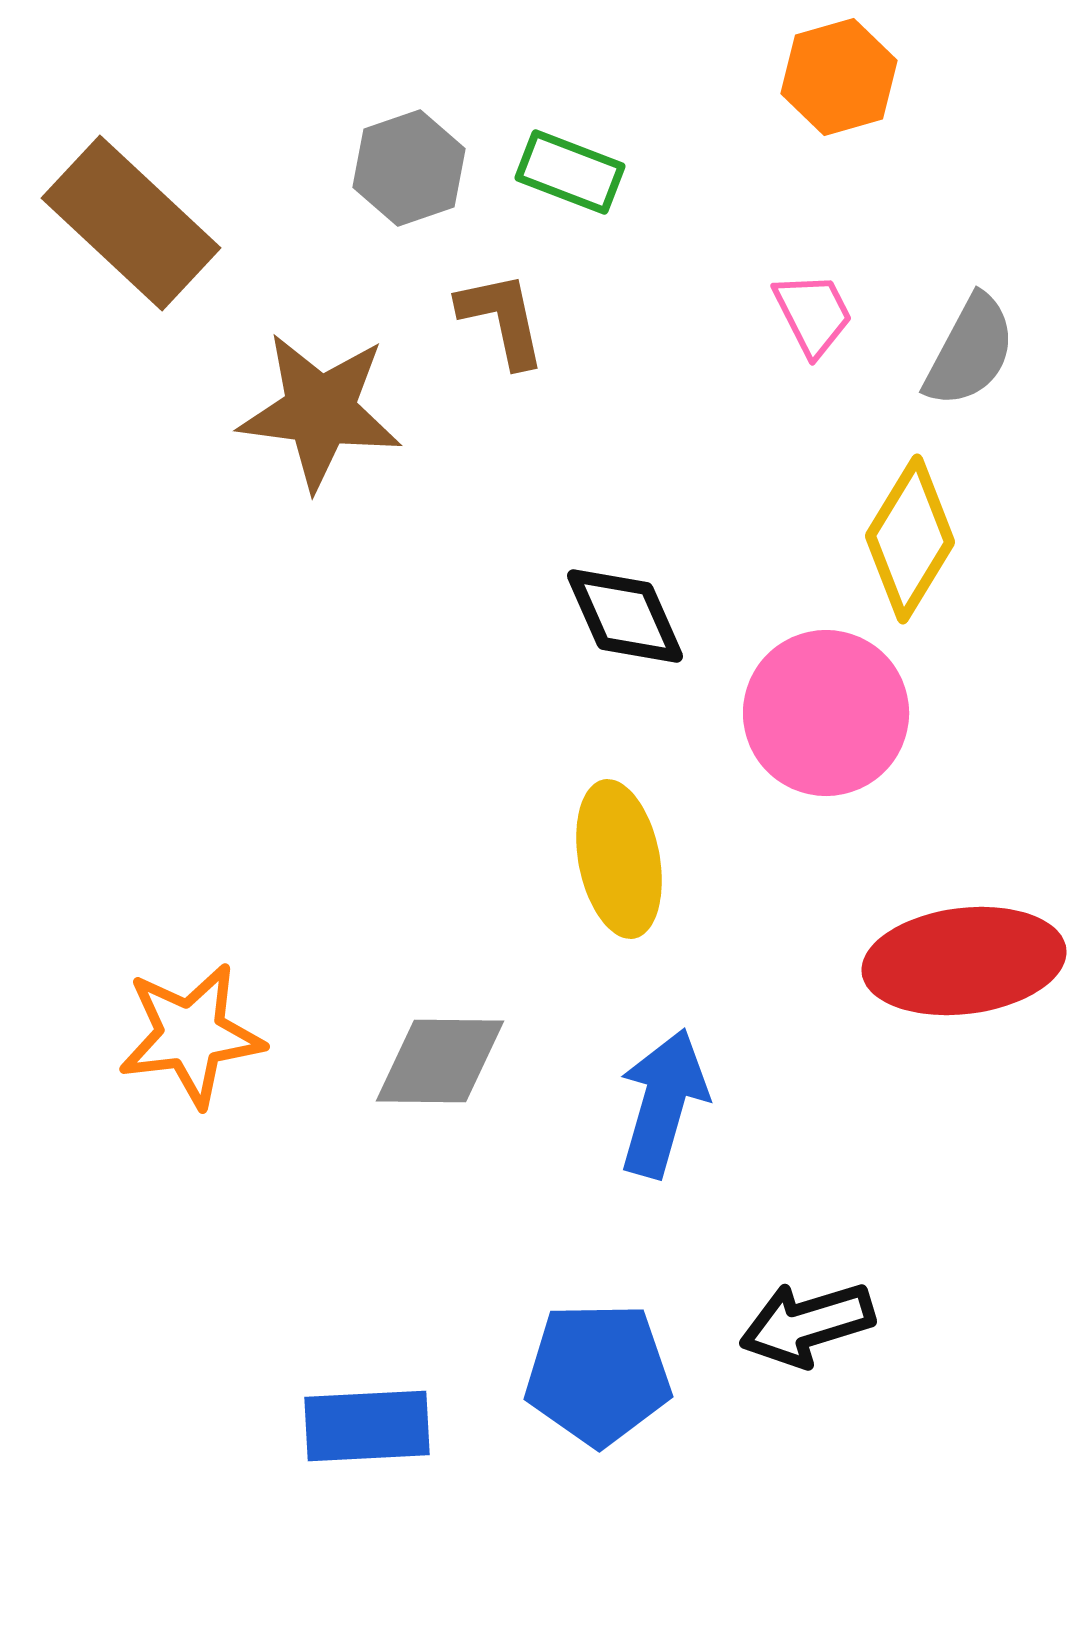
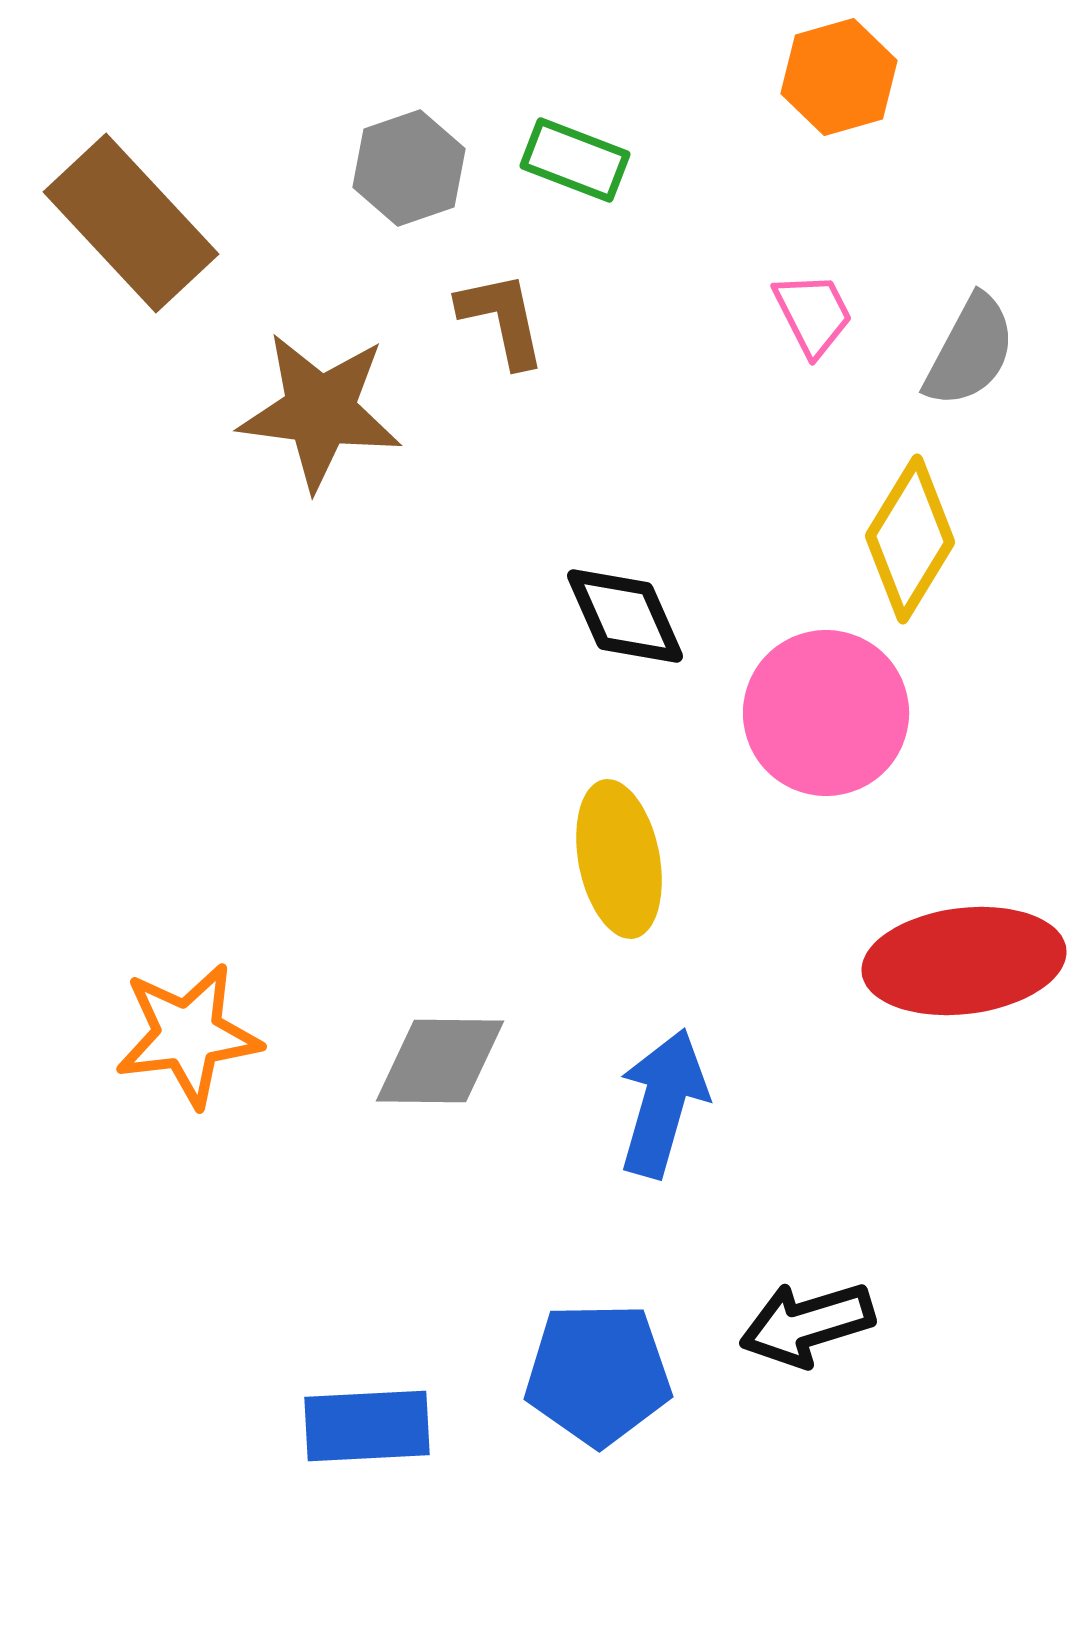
green rectangle: moved 5 px right, 12 px up
brown rectangle: rotated 4 degrees clockwise
orange star: moved 3 px left
